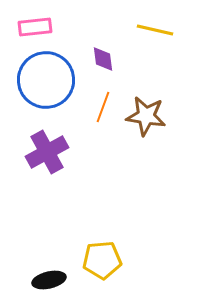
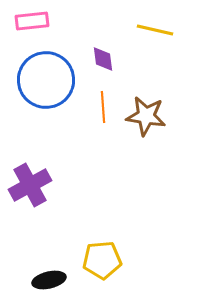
pink rectangle: moved 3 px left, 6 px up
orange line: rotated 24 degrees counterclockwise
purple cross: moved 17 px left, 33 px down
